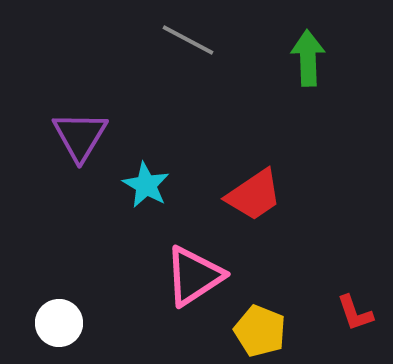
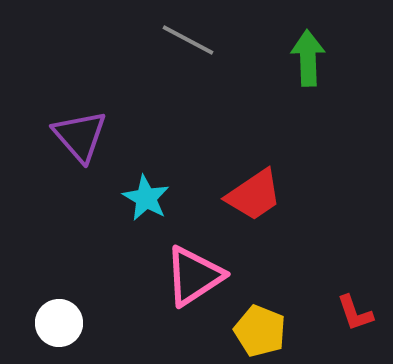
purple triangle: rotated 12 degrees counterclockwise
cyan star: moved 13 px down
